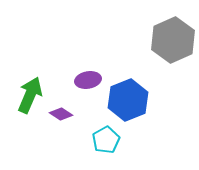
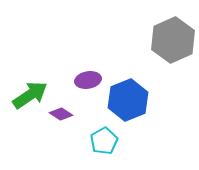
green arrow: rotated 33 degrees clockwise
cyan pentagon: moved 2 px left, 1 px down
